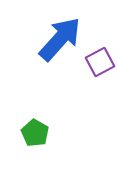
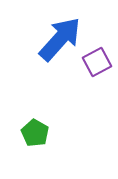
purple square: moved 3 px left
